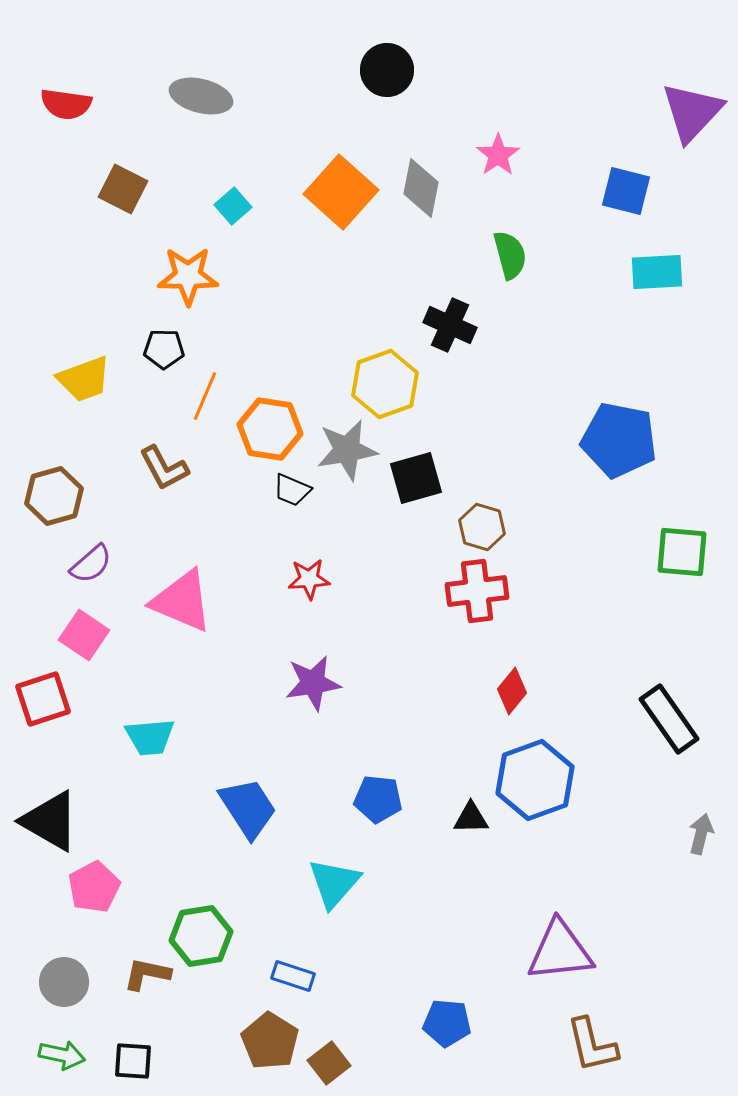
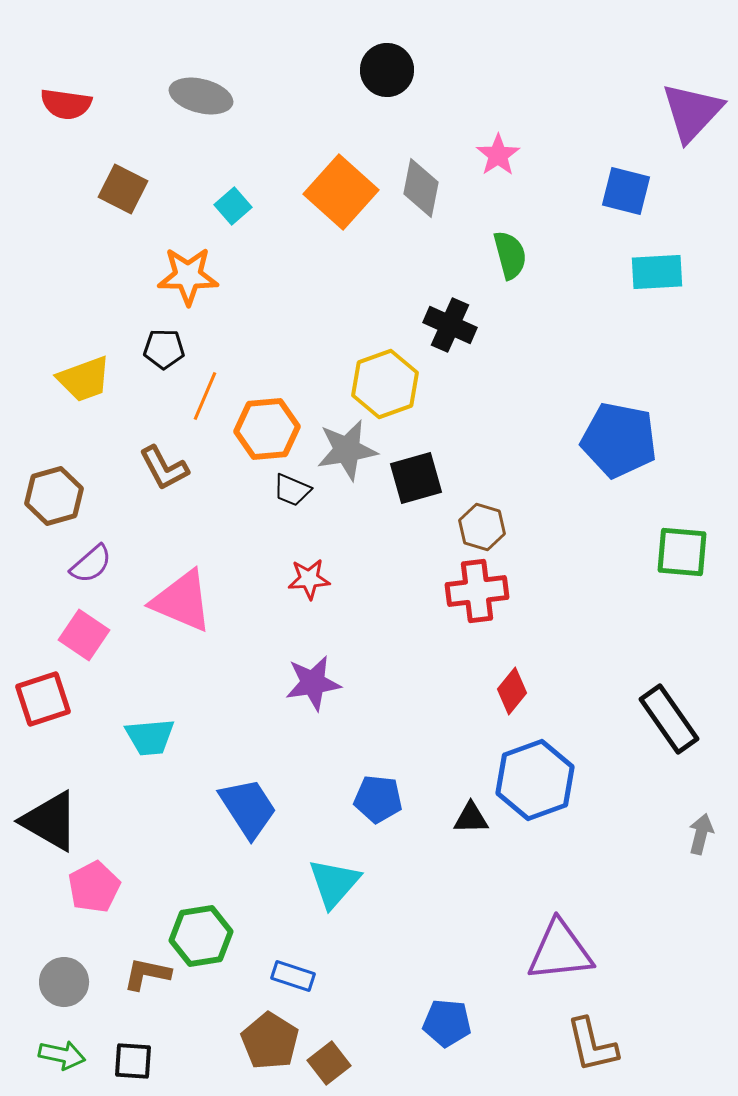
orange hexagon at (270, 429): moved 3 px left; rotated 14 degrees counterclockwise
